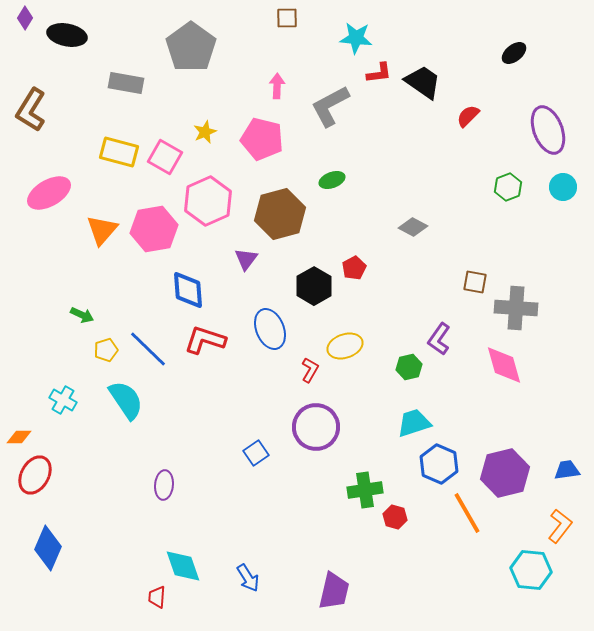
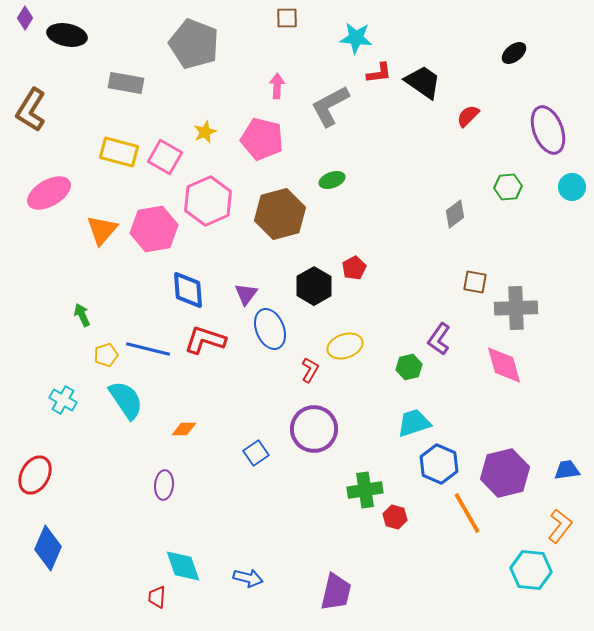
gray pentagon at (191, 47): moved 3 px right, 3 px up; rotated 15 degrees counterclockwise
green hexagon at (508, 187): rotated 16 degrees clockwise
cyan circle at (563, 187): moved 9 px right
gray diamond at (413, 227): moved 42 px right, 13 px up; rotated 64 degrees counterclockwise
purple triangle at (246, 259): moved 35 px down
gray cross at (516, 308): rotated 6 degrees counterclockwise
green arrow at (82, 315): rotated 140 degrees counterclockwise
blue line at (148, 349): rotated 30 degrees counterclockwise
yellow pentagon at (106, 350): moved 5 px down
purple circle at (316, 427): moved 2 px left, 2 px down
orange diamond at (19, 437): moved 165 px right, 8 px up
blue arrow at (248, 578): rotated 44 degrees counterclockwise
purple trapezoid at (334, 591): moved 2 px right, 1 px down
